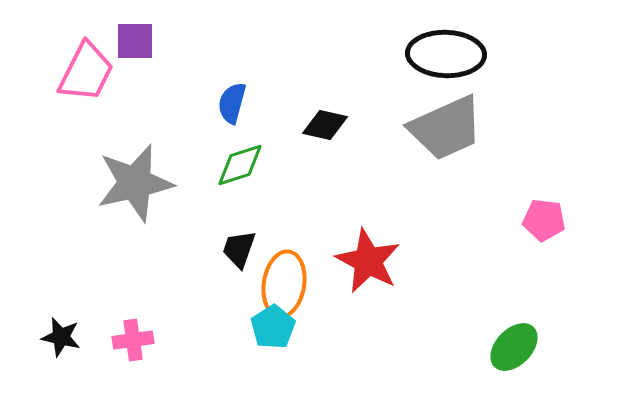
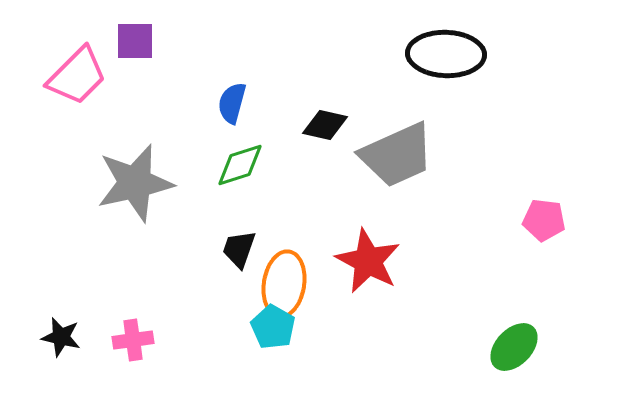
pink trapezoid: moved 9 px left, 4 px down; rotated 18 degrees clockwise
gray trapezoid: moved 49 px left, 27 px down
cyan pentagon: rotated 9 degrees counterclockwise
